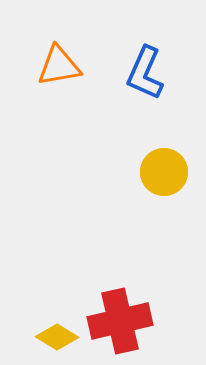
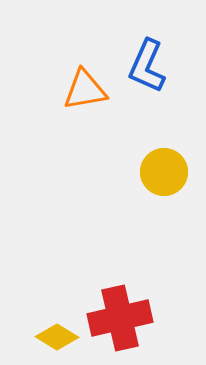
orange triangle: moved 26 px right, 24 px down
blue L-shape: moved 2 px right, 7 px up
red cross: moved 3 px up
